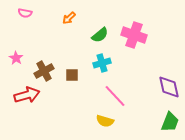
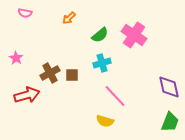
pink cross: rotated 15 degrees clockwise
brown cross: moved 6 px right, 2 px down
